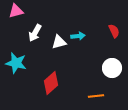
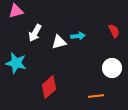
red diamond: moved 2 px left, 4 px down
